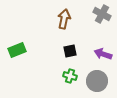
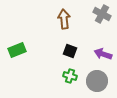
brown arrow: rotated 18 degrees counterclockwise
black square: rotated 32 degrees clockwise
